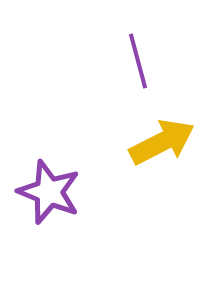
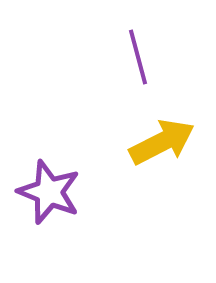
purple line: moved 4 px up
